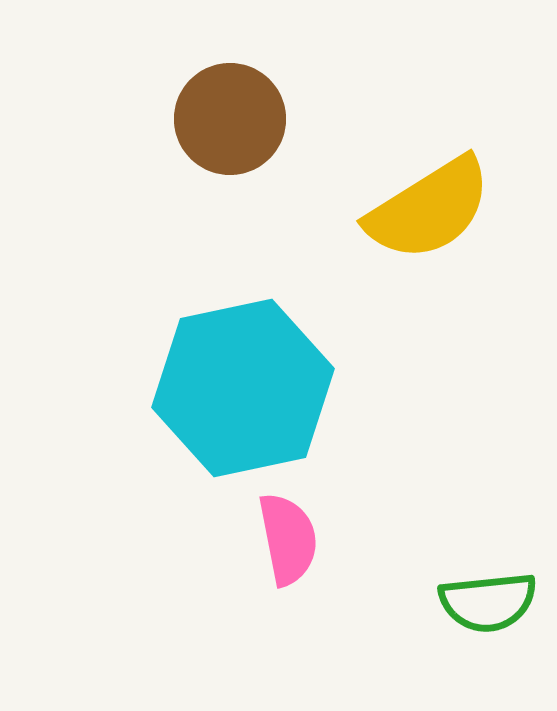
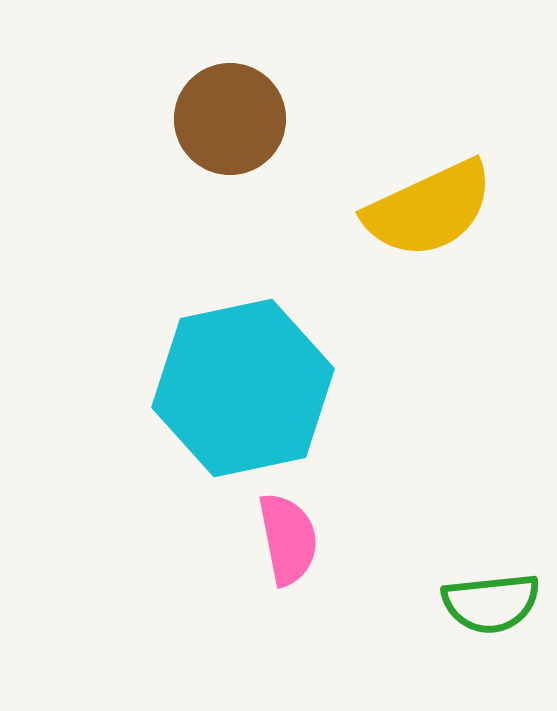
yellow semicircle: rotated 7 degrees clockwise
green semicircle: moved 3 px right, 1 px down
